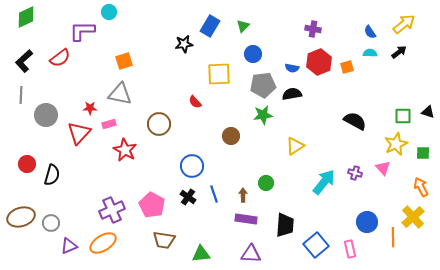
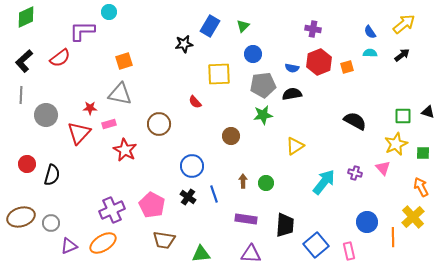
black arrow at (399, 52): moved 3 px right, 3 px down
brown arrow at (243, 195): moved 14 px up
pink rectangle at (350, 249): moved 1 px left, 2 px down
